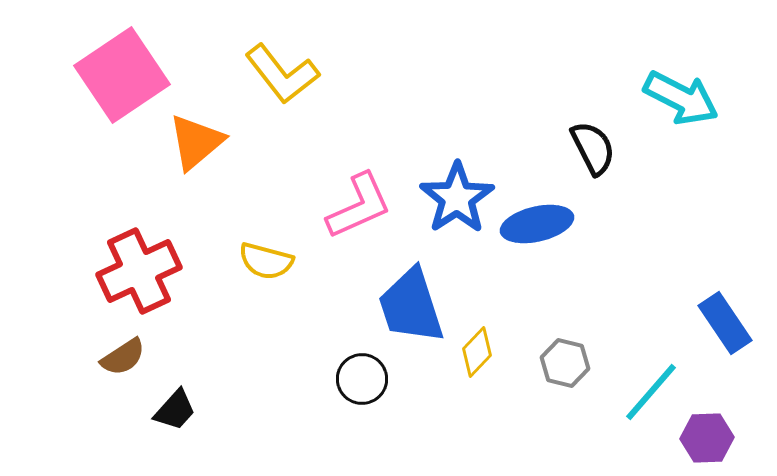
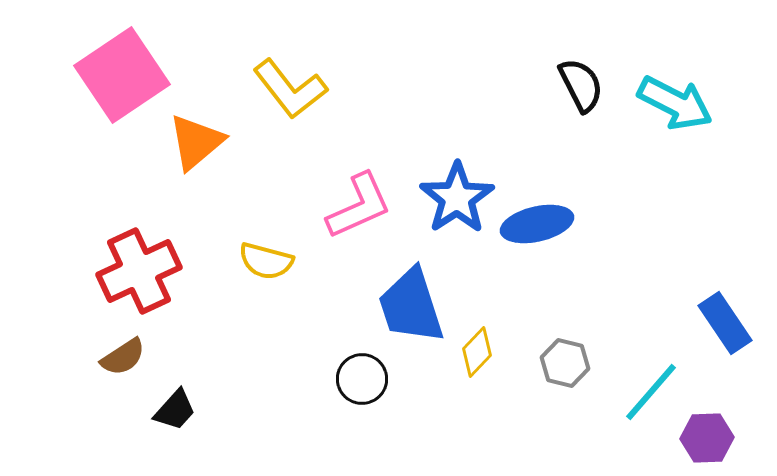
yellow L-shape: moved 8 px right, 15 px down
cyan arrow: moved 6 px left, 5 px down
black semicircle: moved 12 px left, 63 px up
